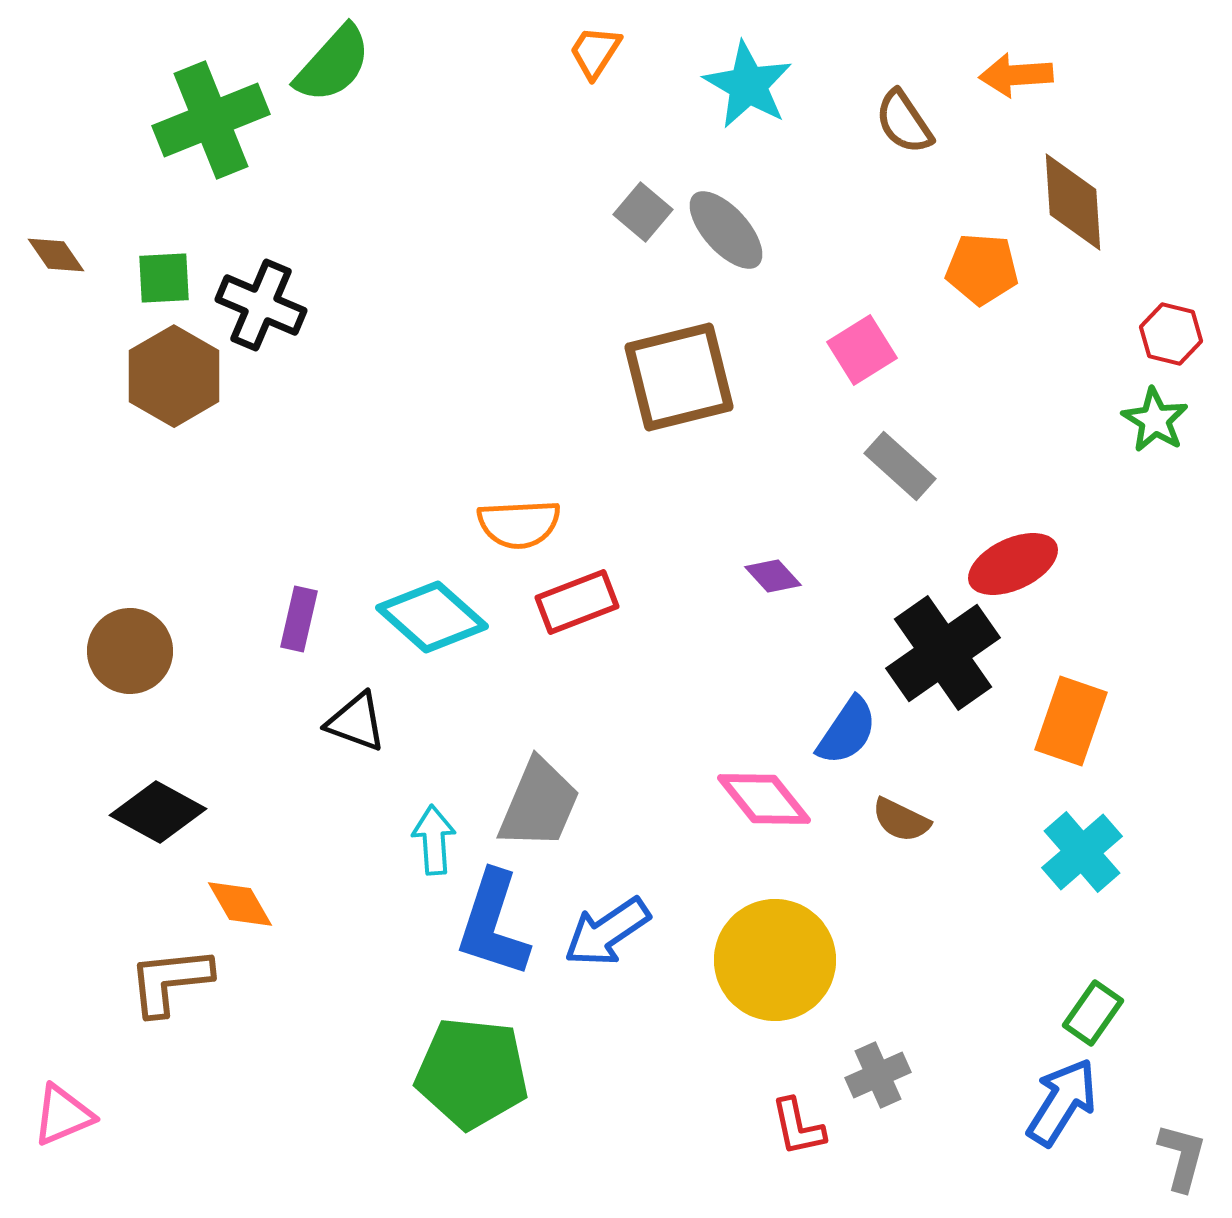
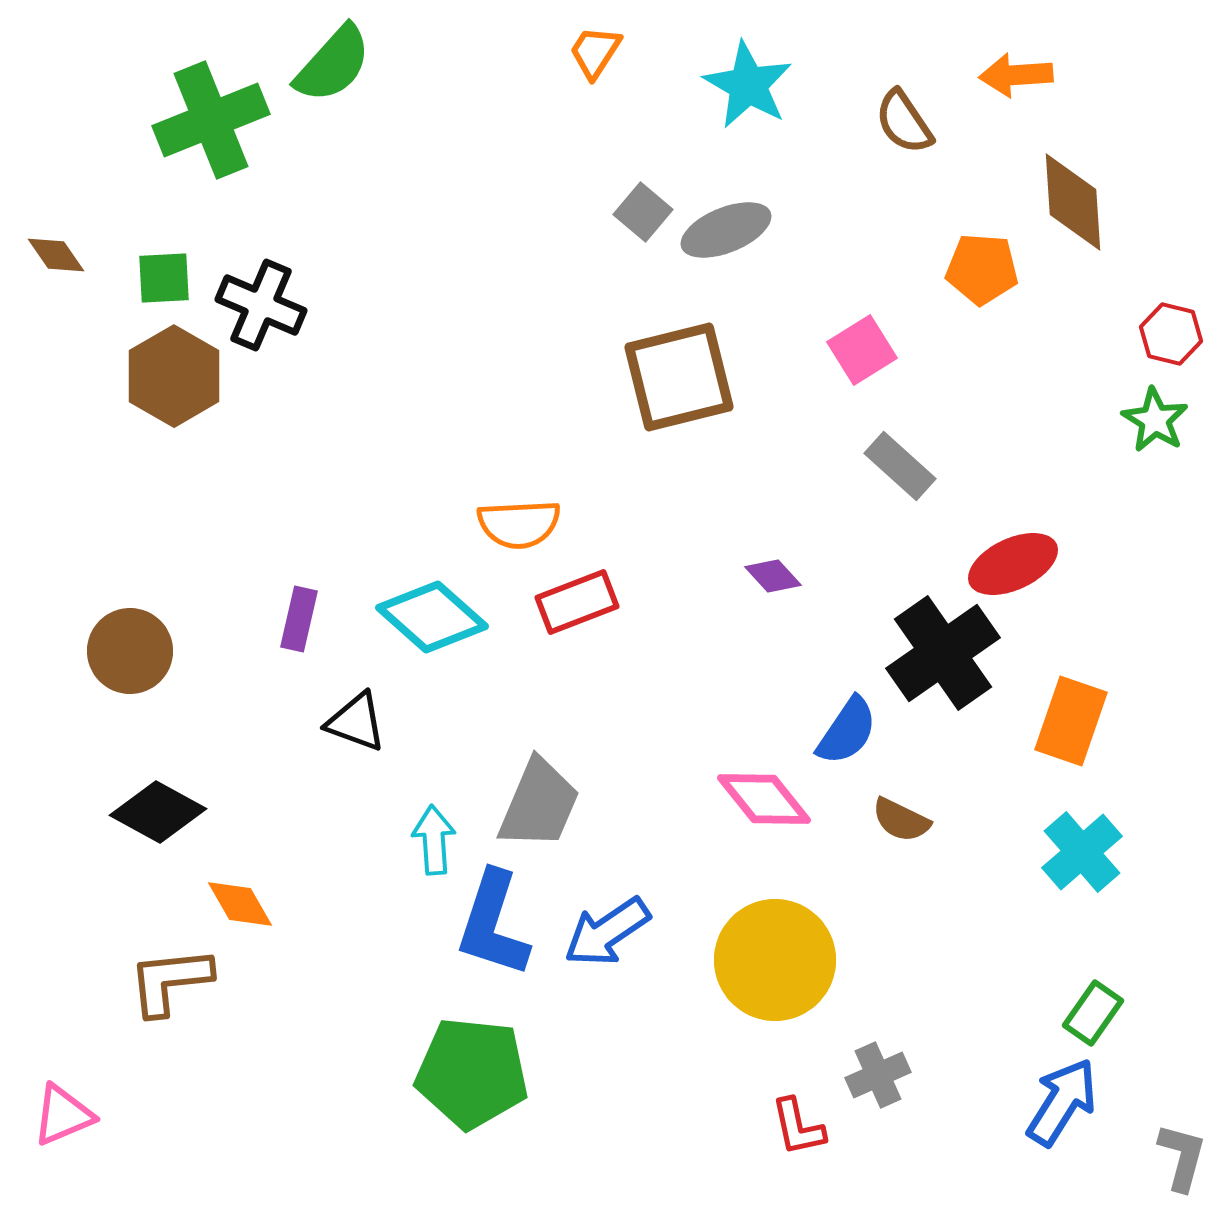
gray ellipse at (726, 230): rotated 70 degrees counterclockwise
